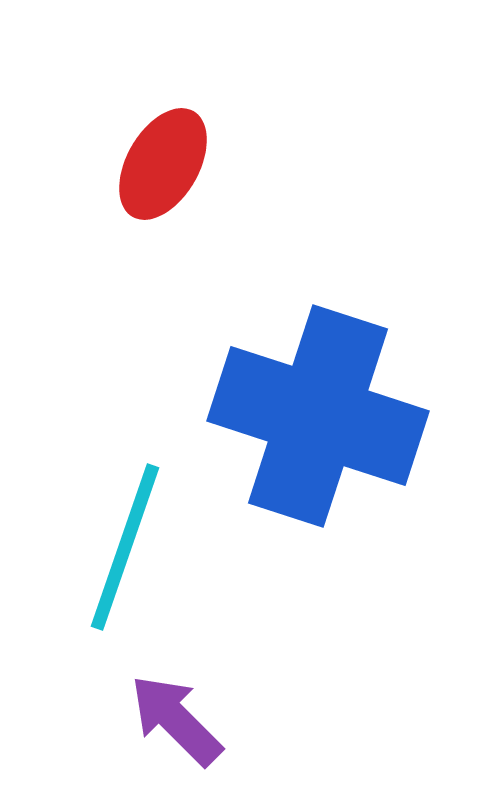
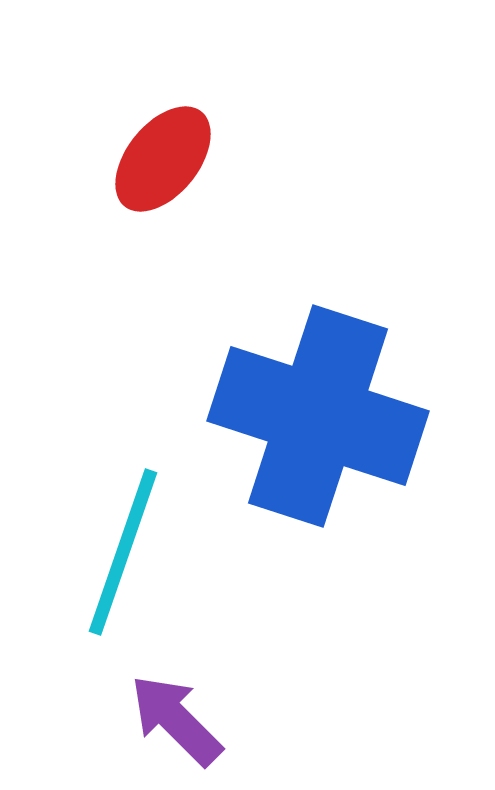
red ellipse: moved 5 px up; rotated 9 degrees clockwise
cyan line: moved 2 px left, 5 px down
